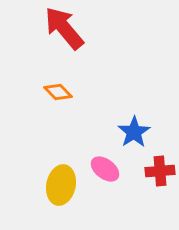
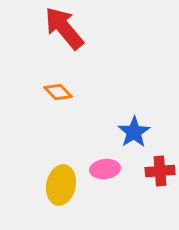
pink ellipse: rotated 44 degrees counterclockwise
